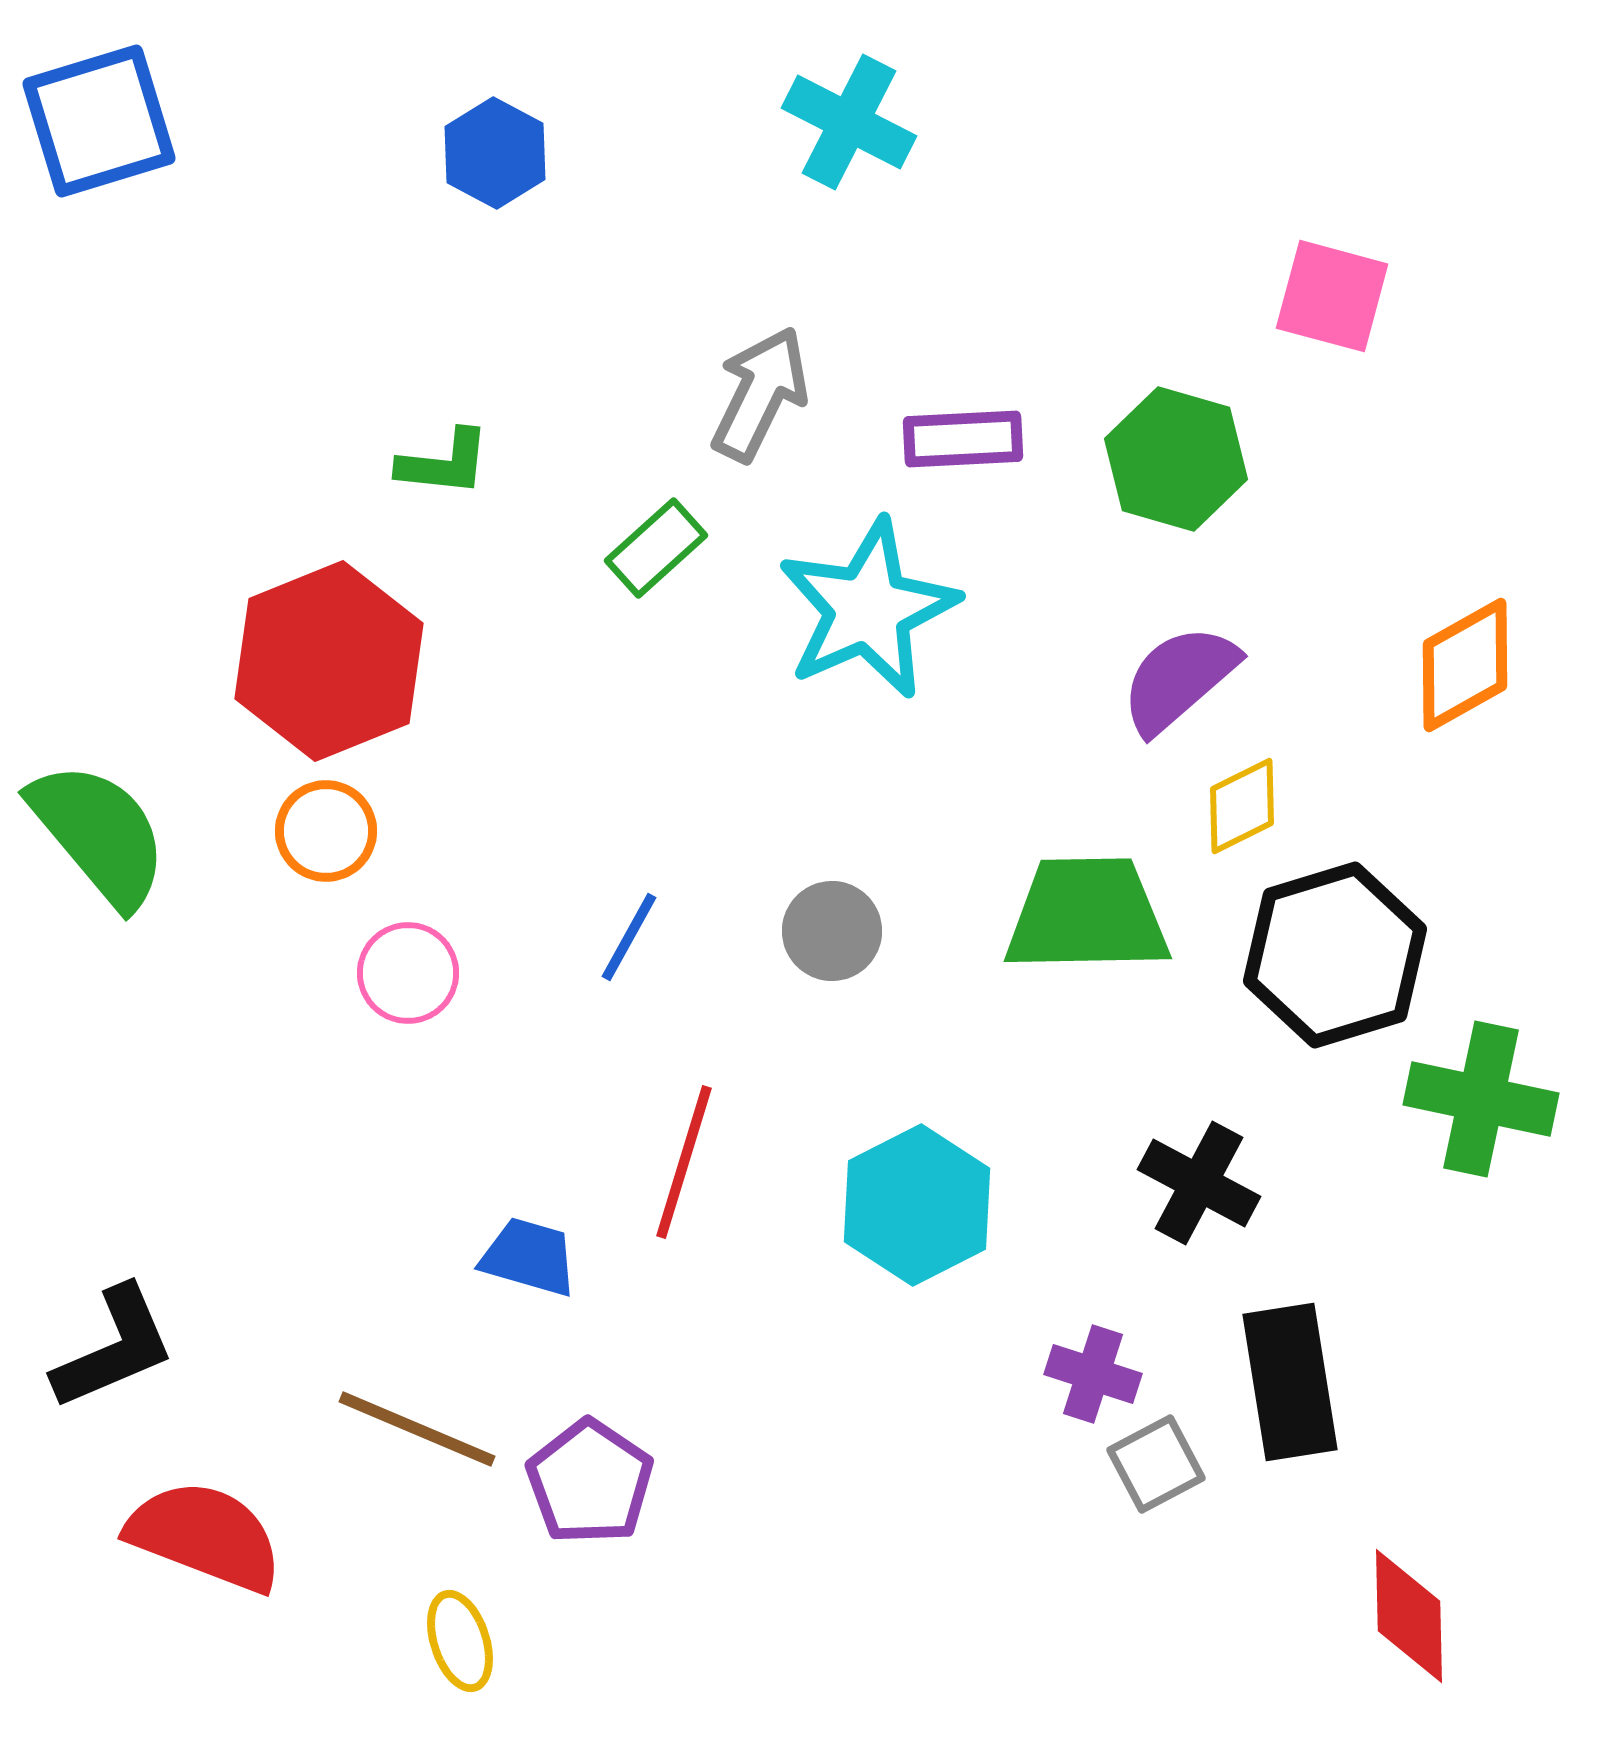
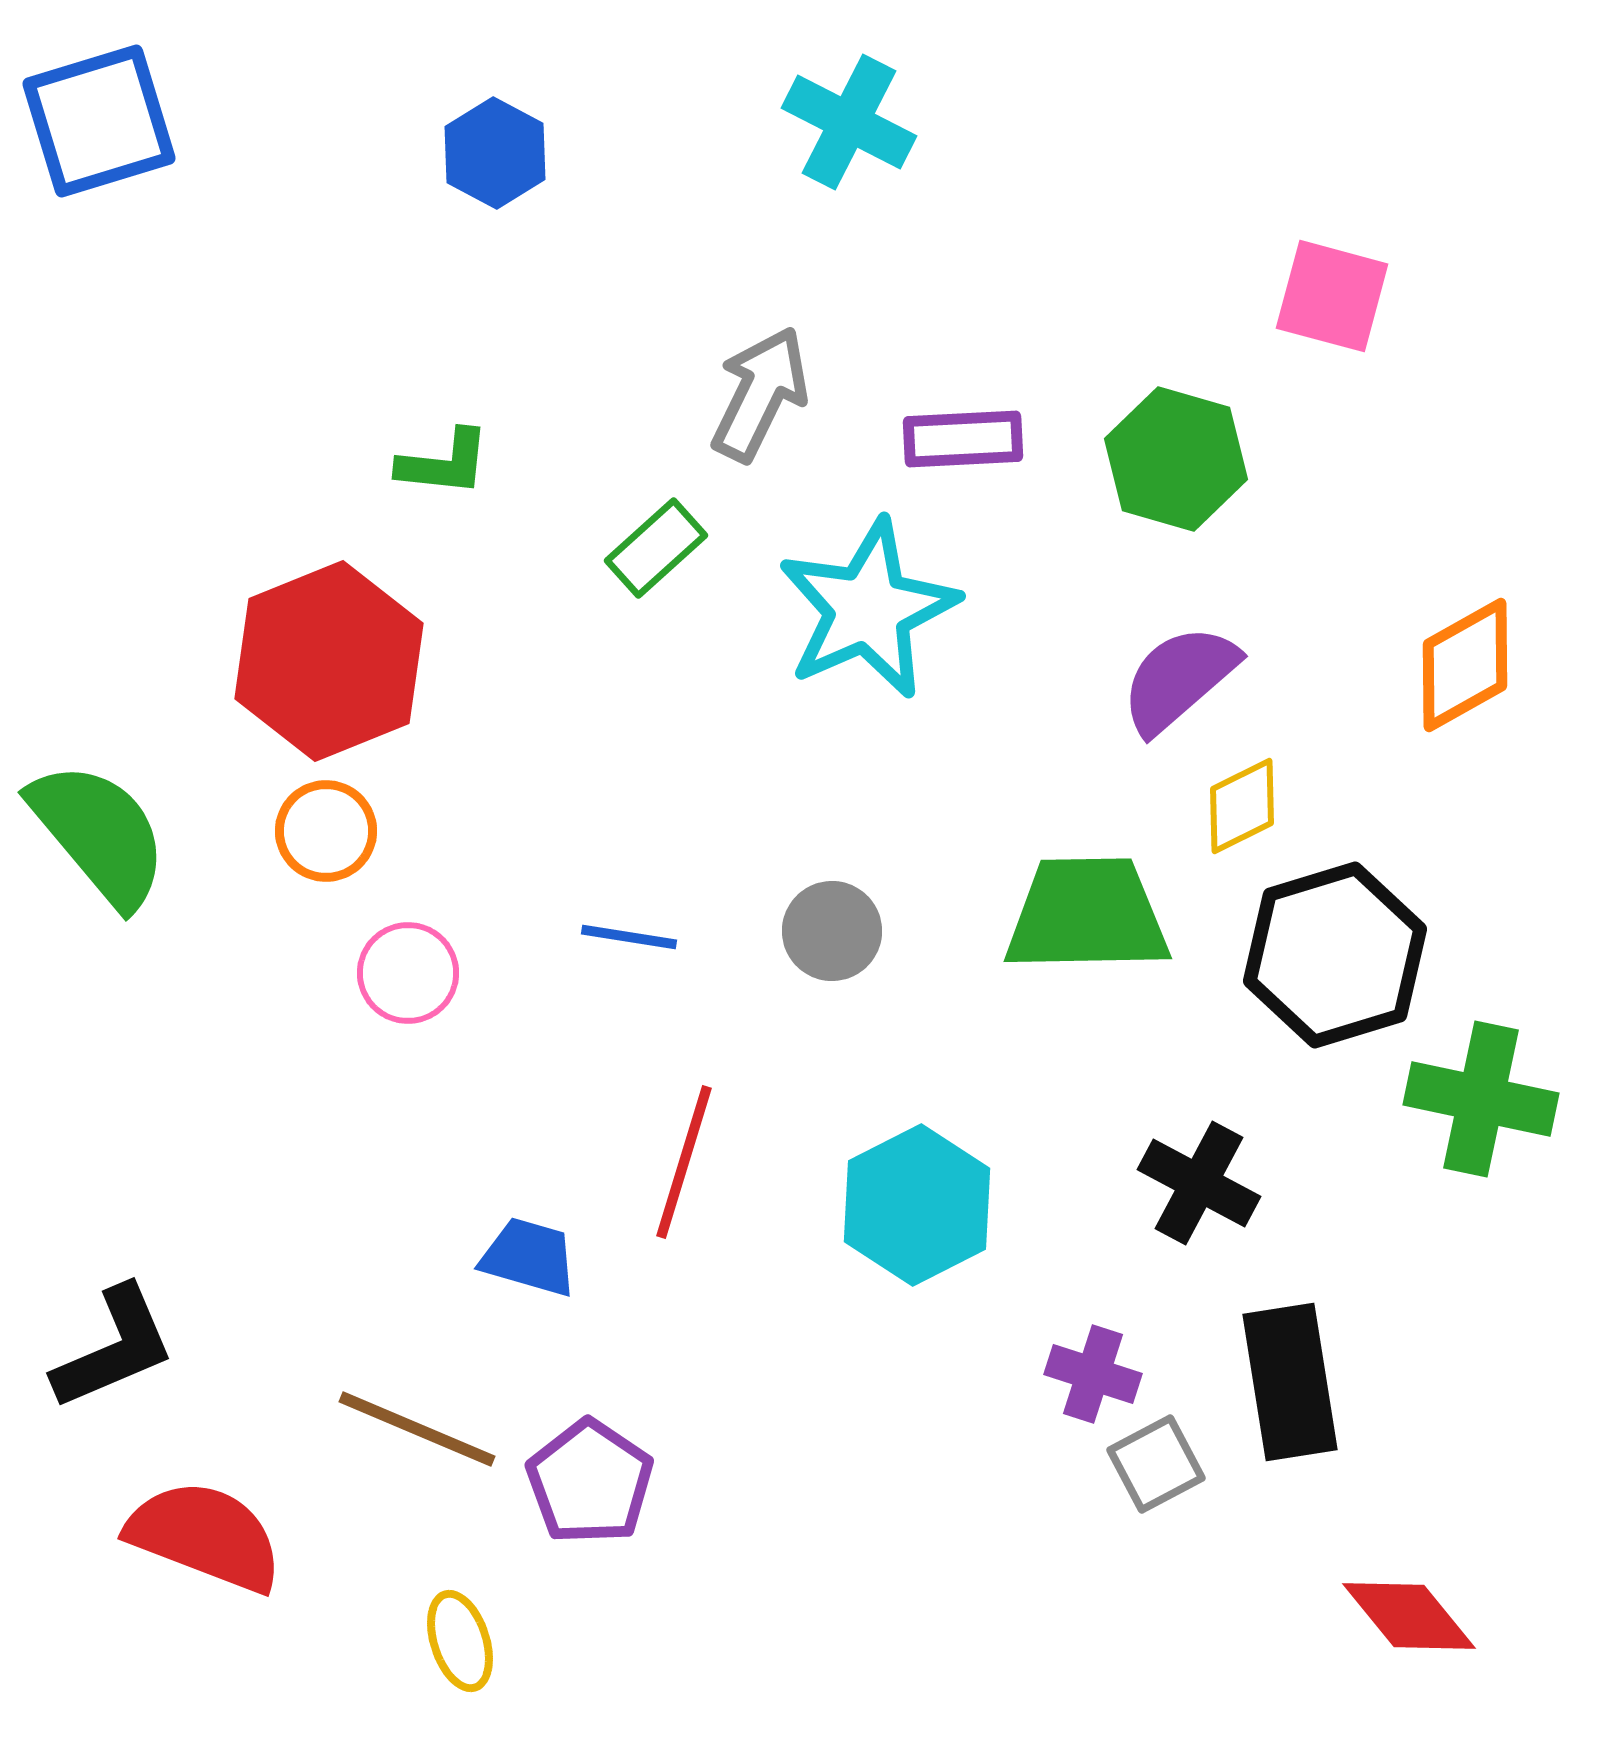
blue line: rotated 70 degrees clockwise
red diamond: rotated 38 degrees counterclockwise
